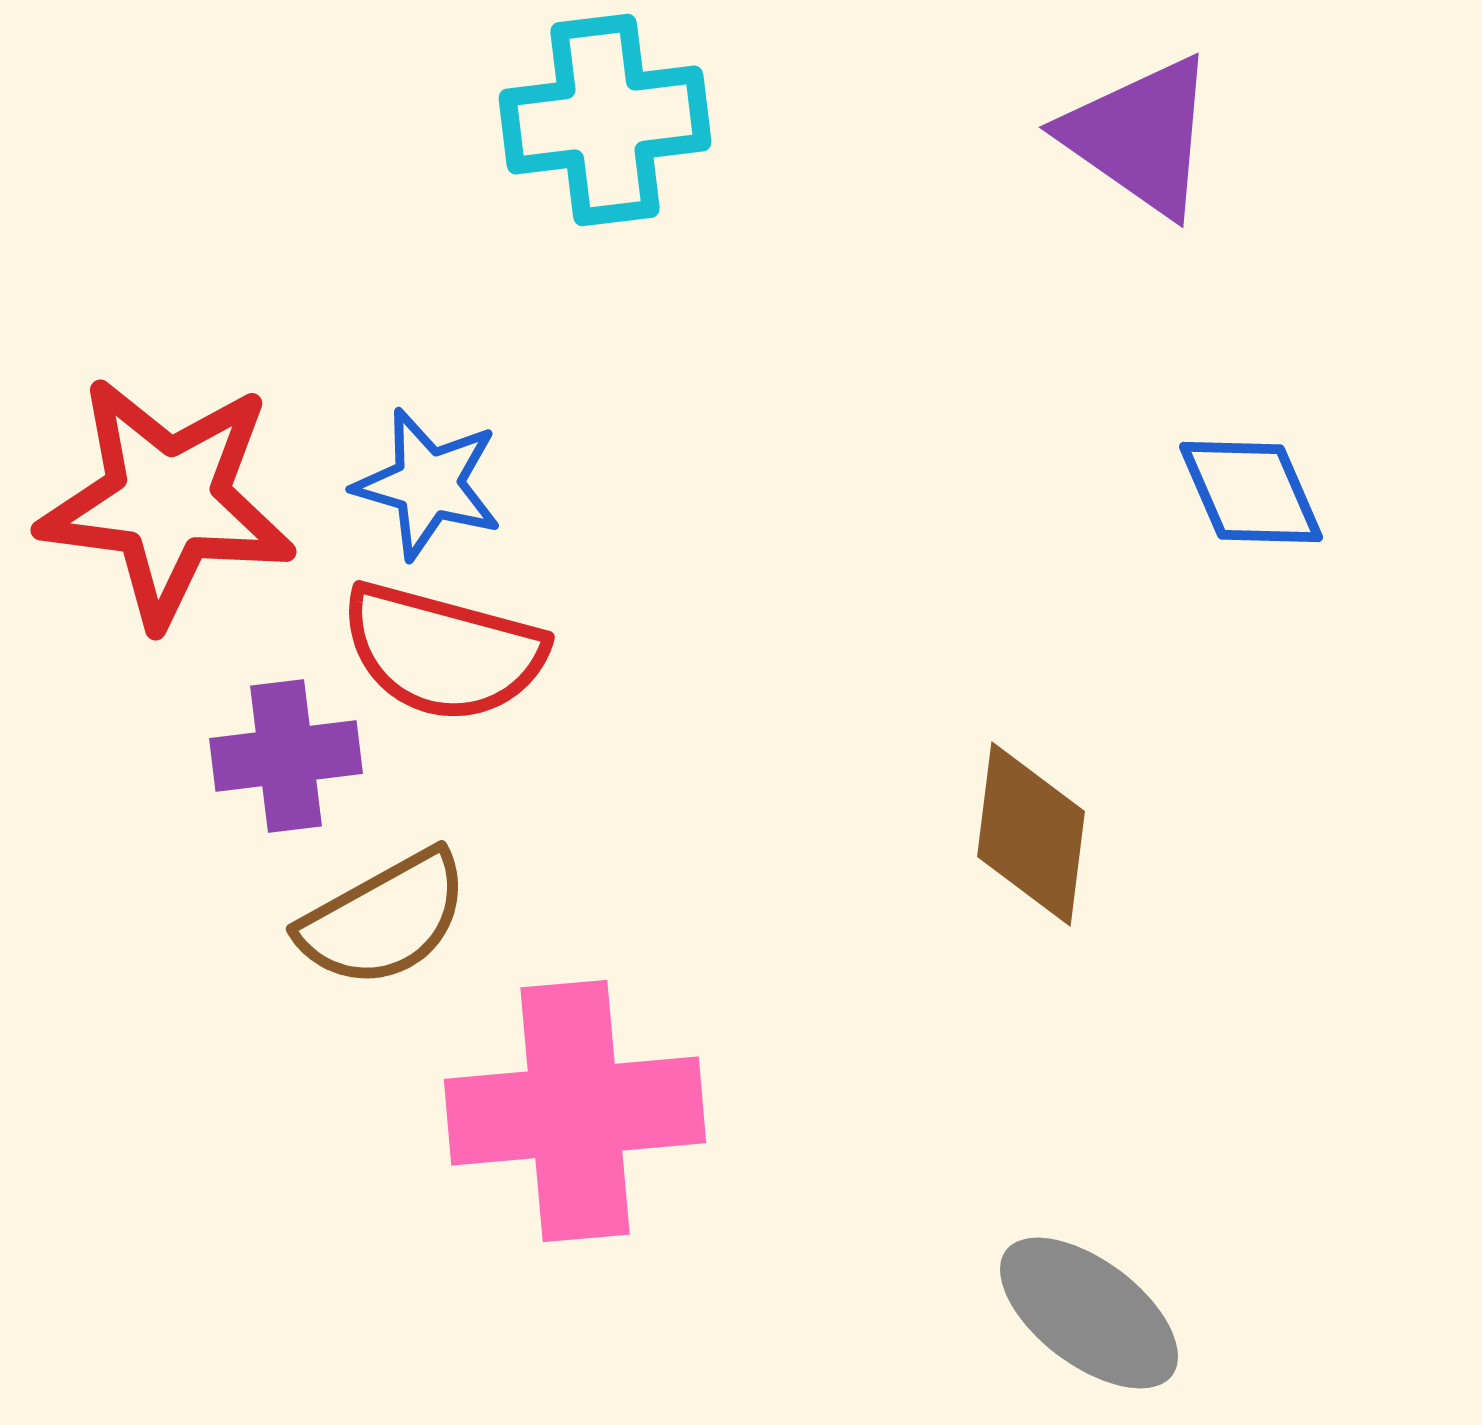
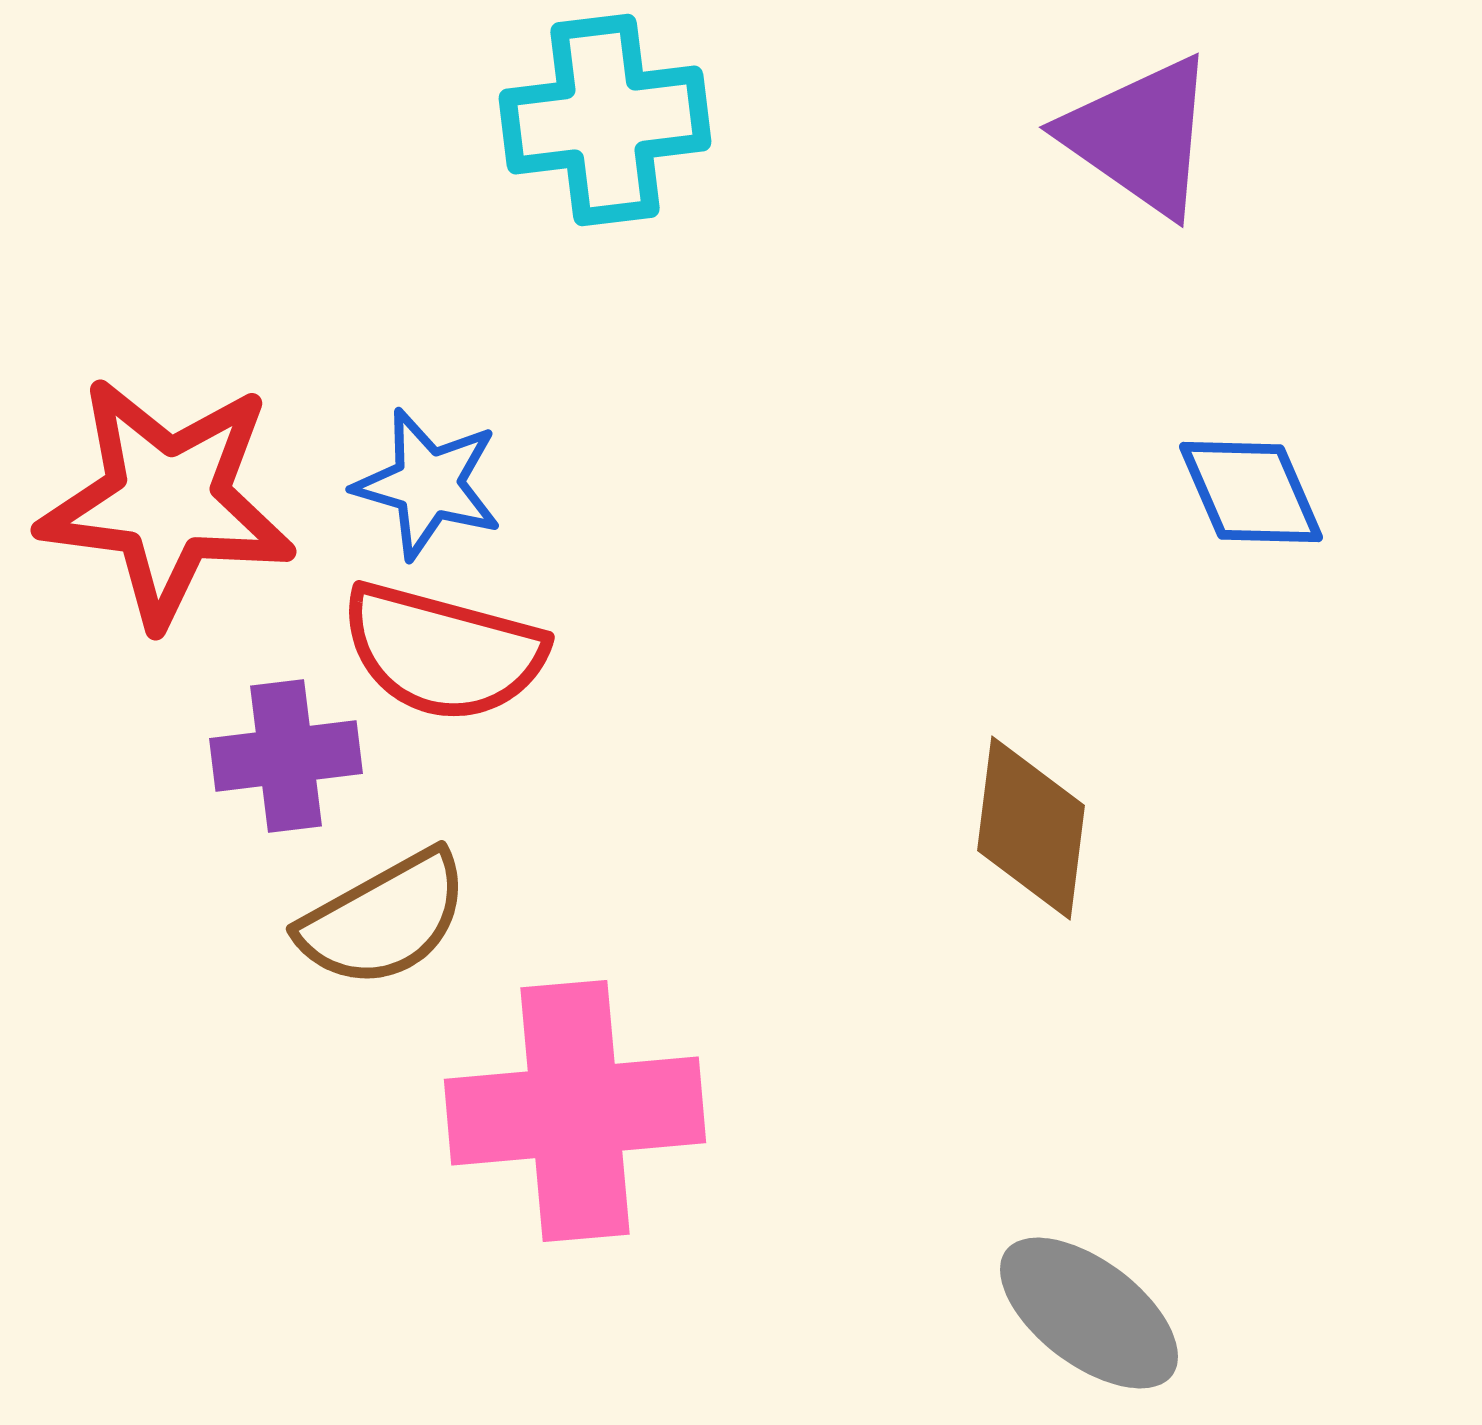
brown diamond: moved 6 px up
